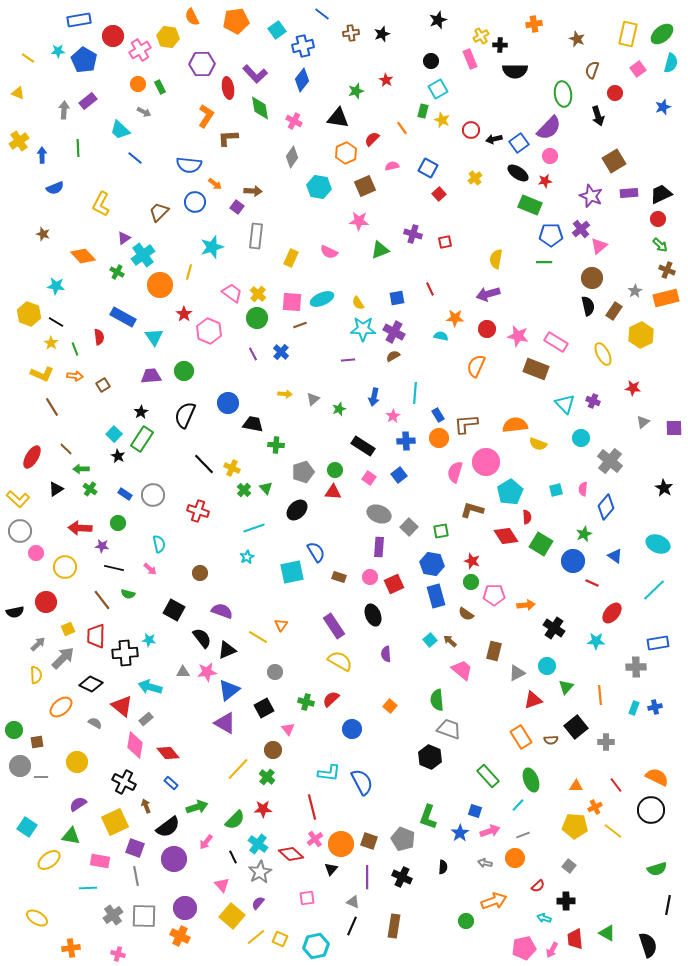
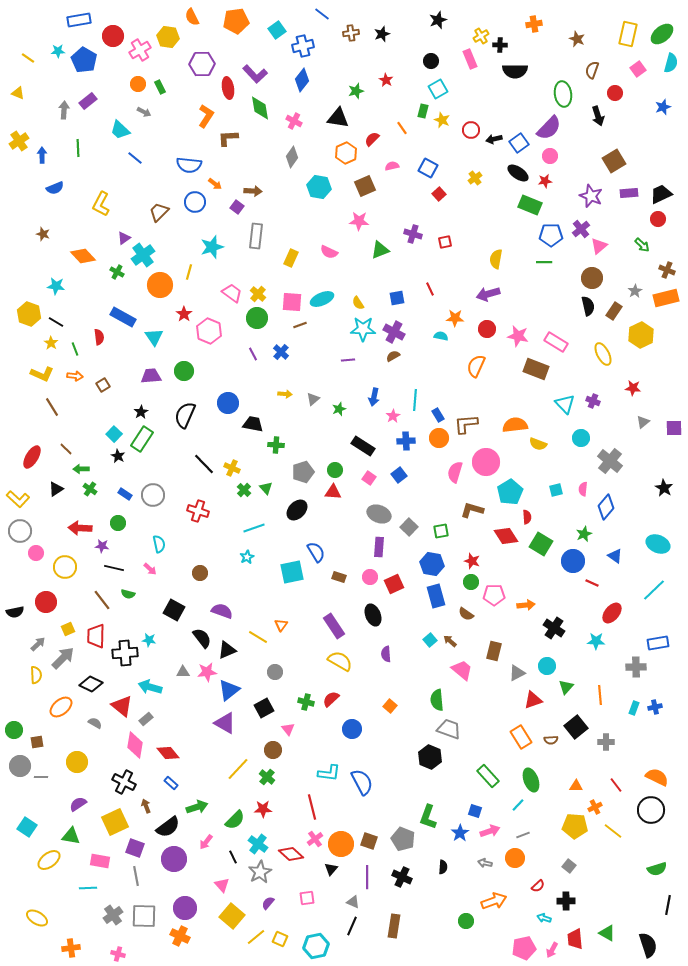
green arrow at (660, 245): moved 18 px left
cyan line at (415, 393): moved 7 px down
purple semicircle at (258, 903): moved 10 px right
